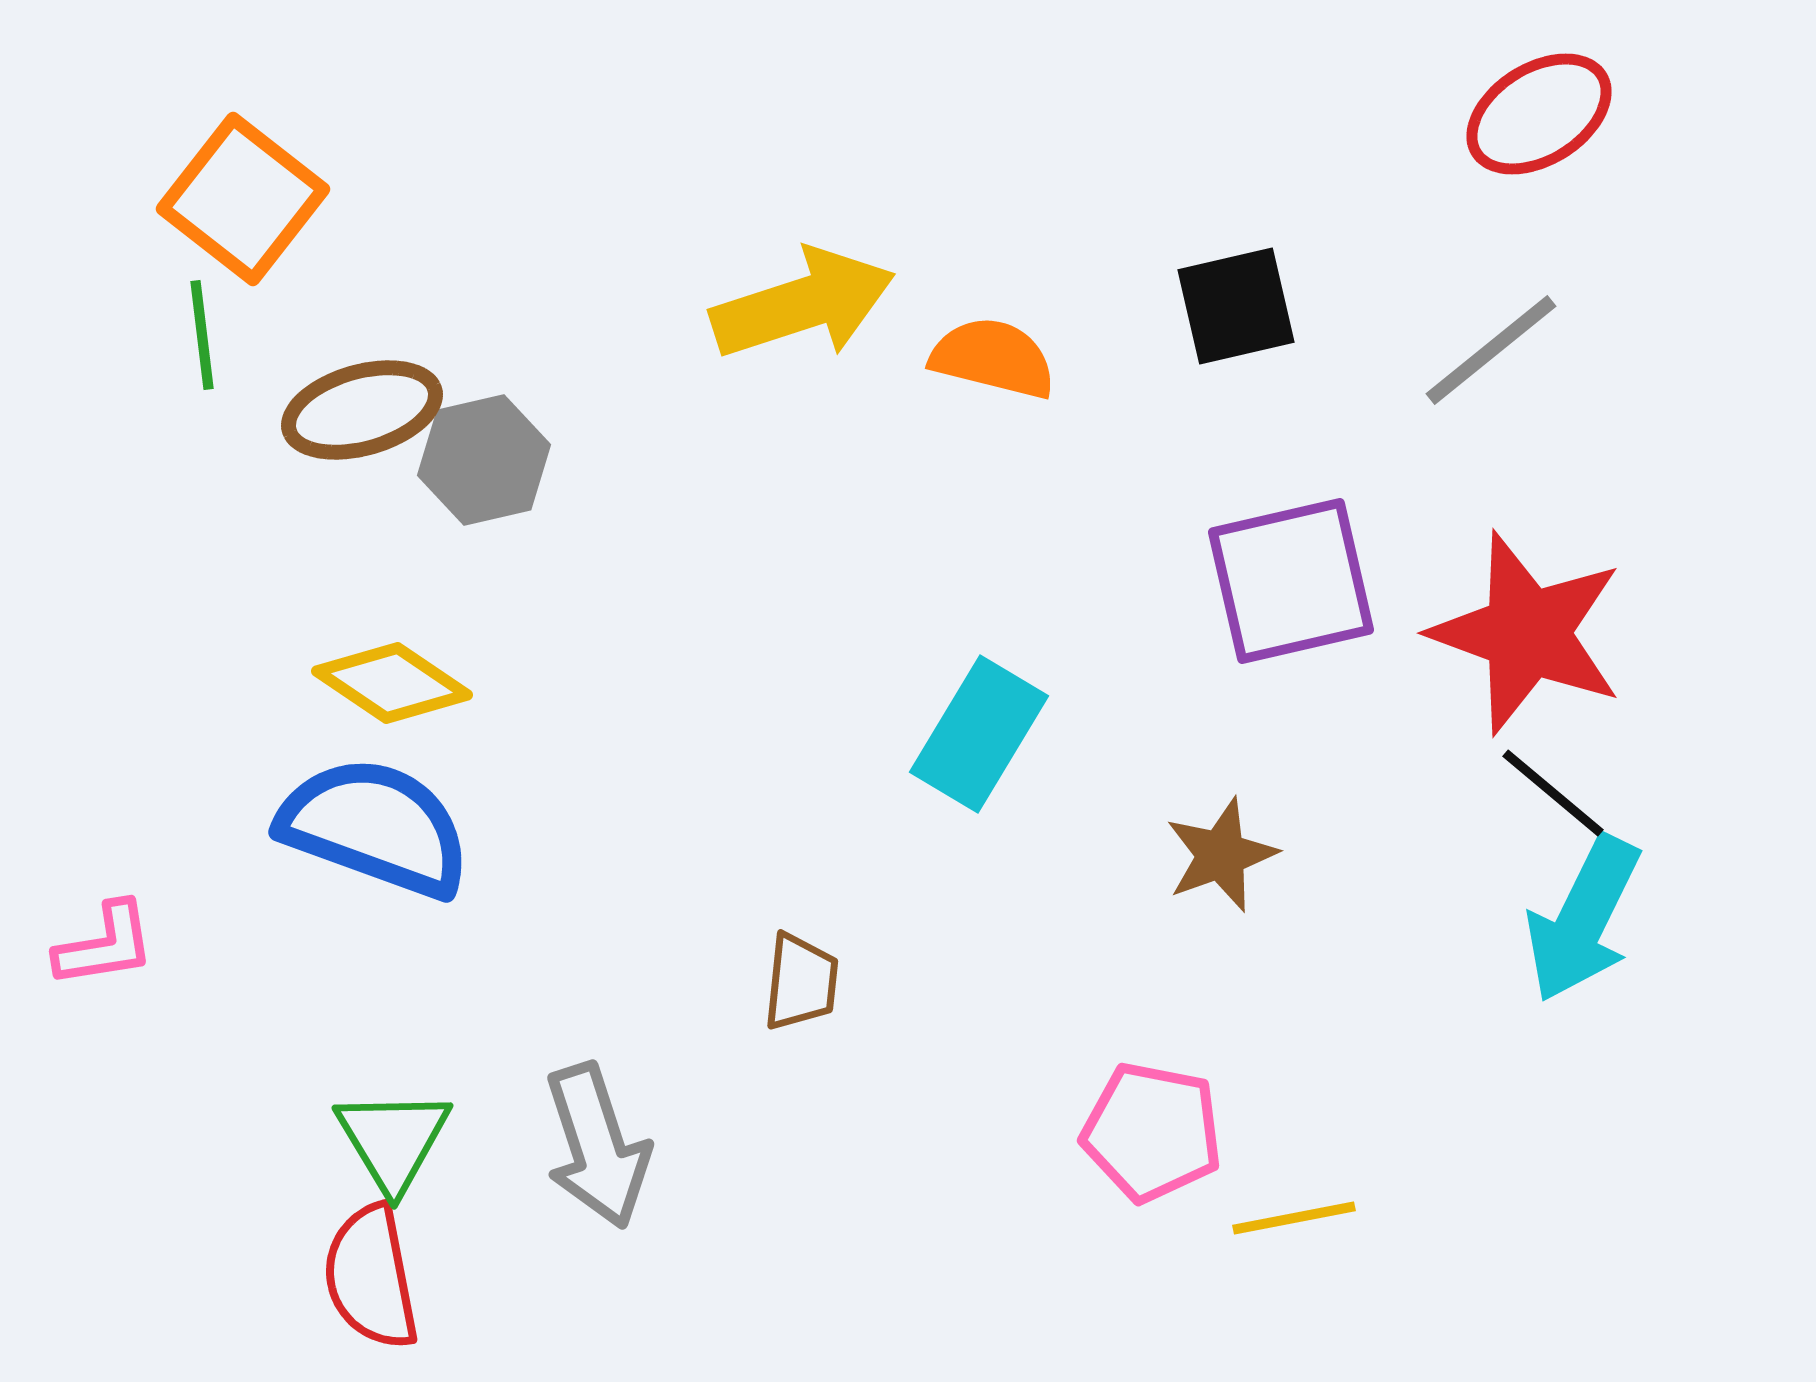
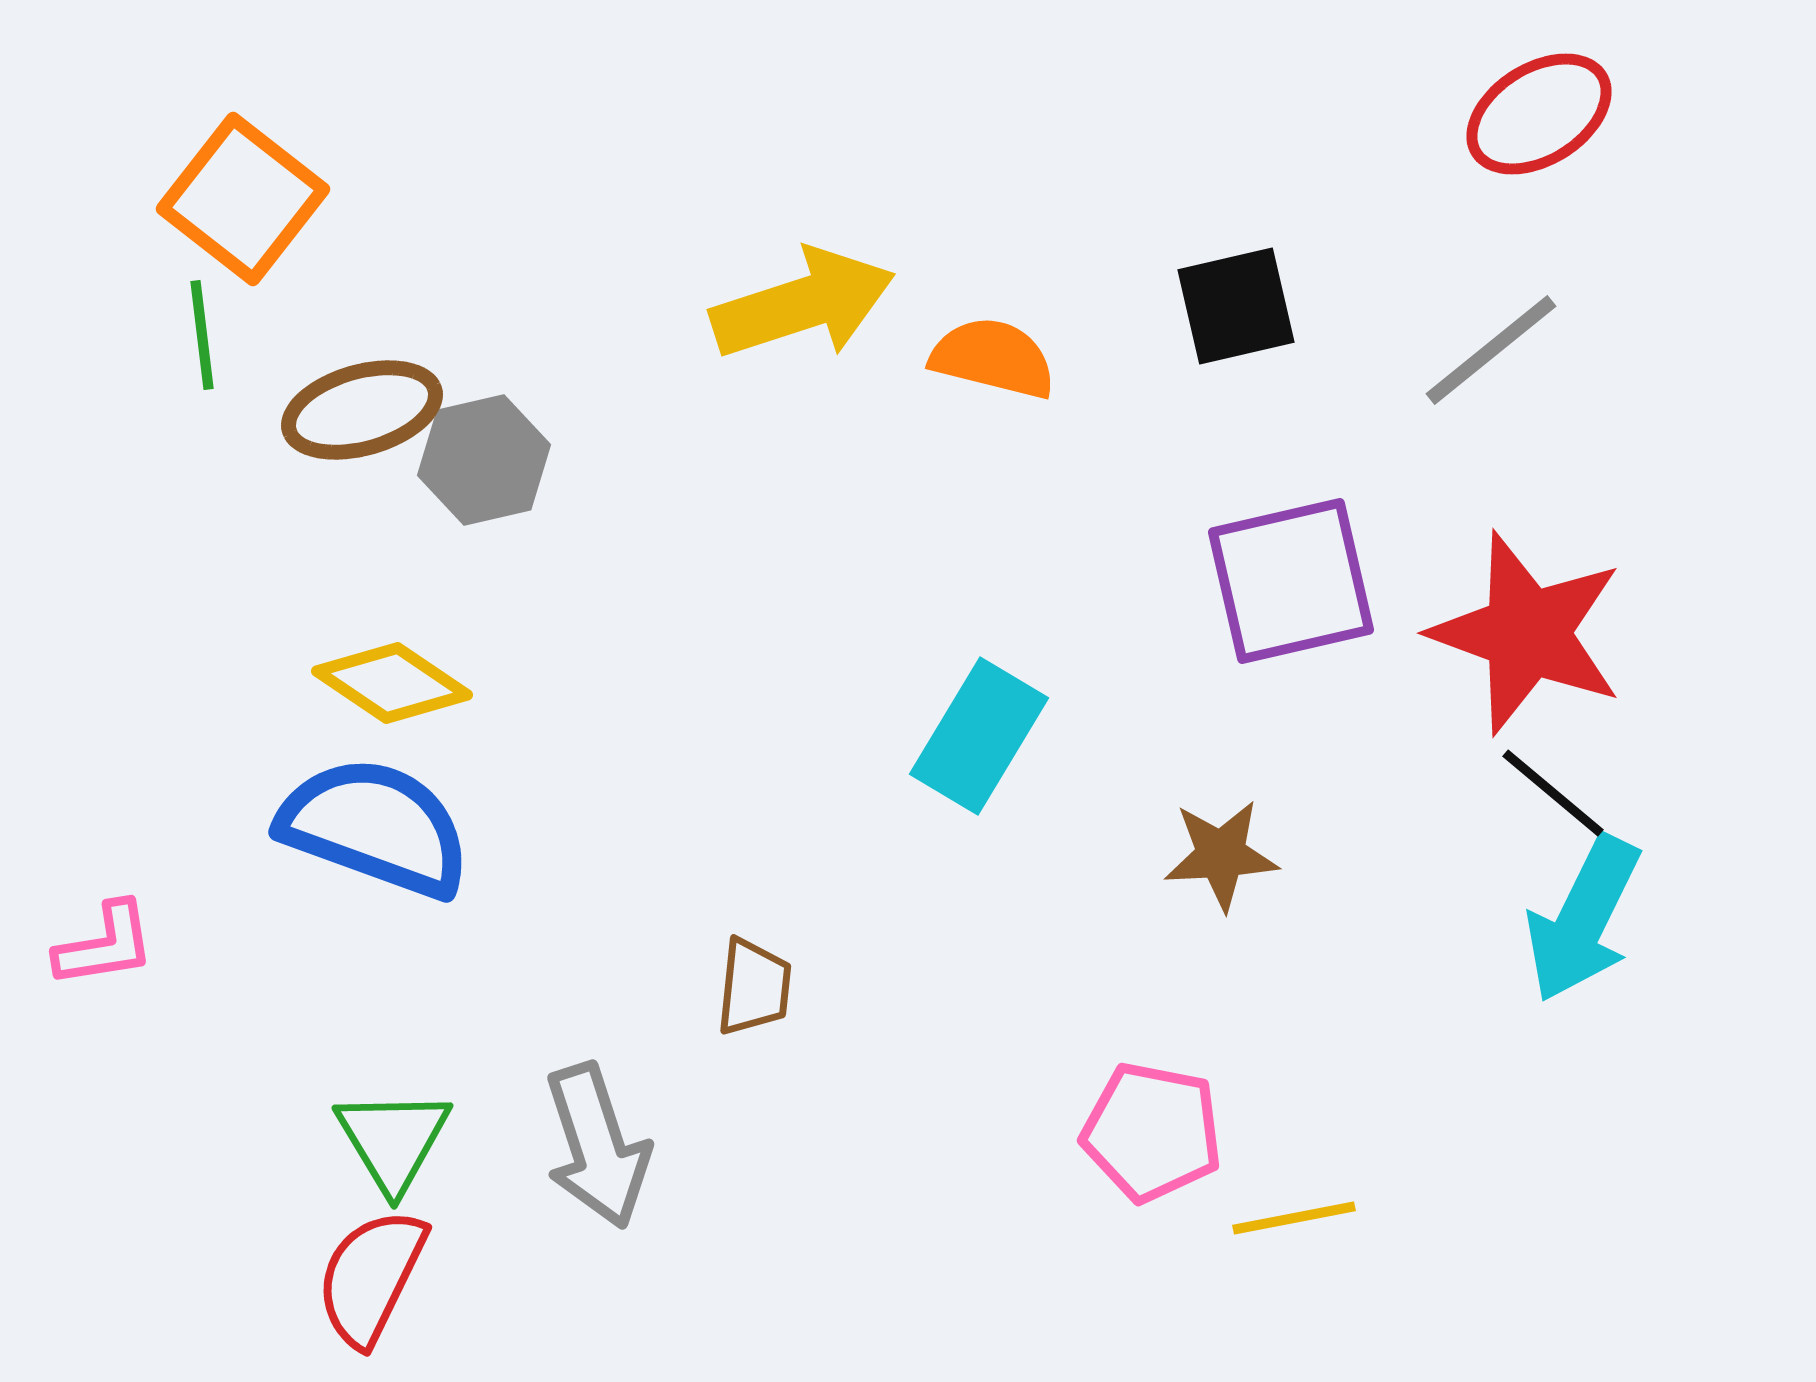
cyan rectangle: moved 2 px down
brown star: rotated 17 degrees clockwise
brown trapezoid: moved 47 px left, 5 px down
red semicircle: rotated 37 degrees clockwise
